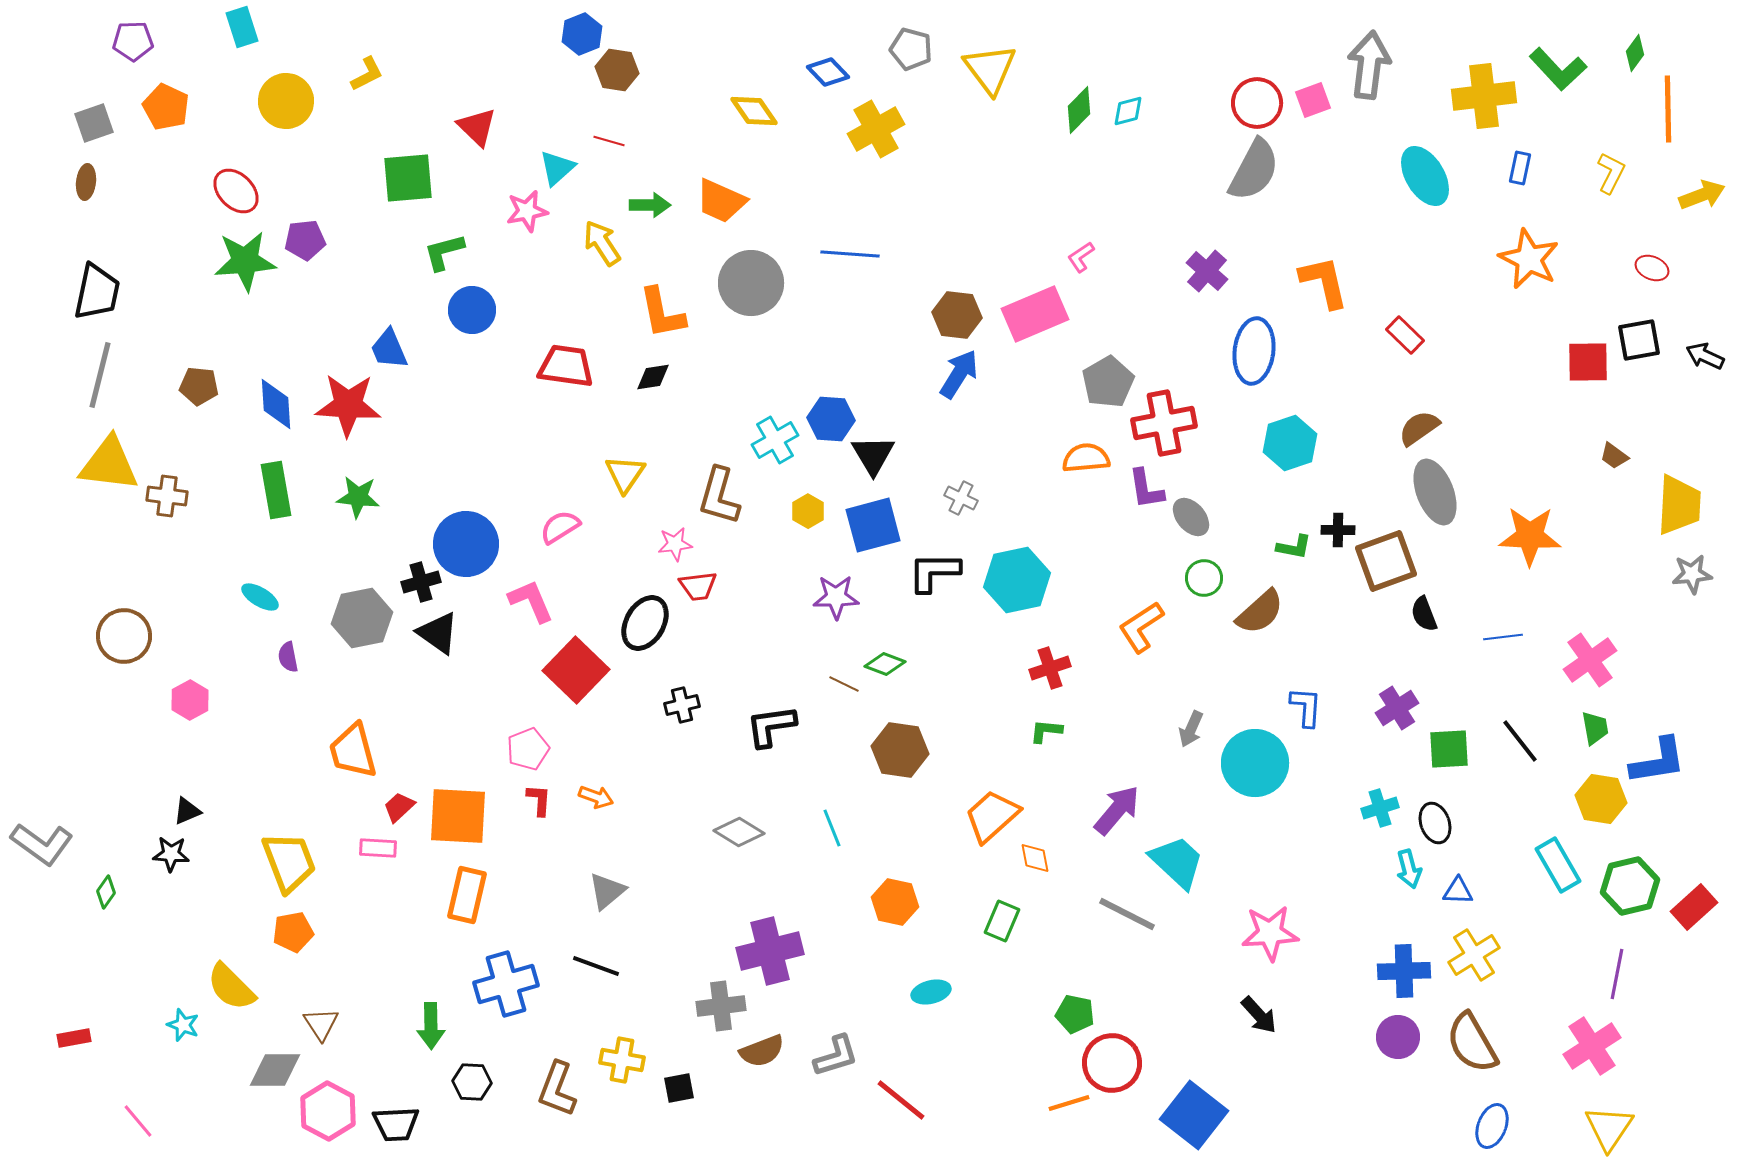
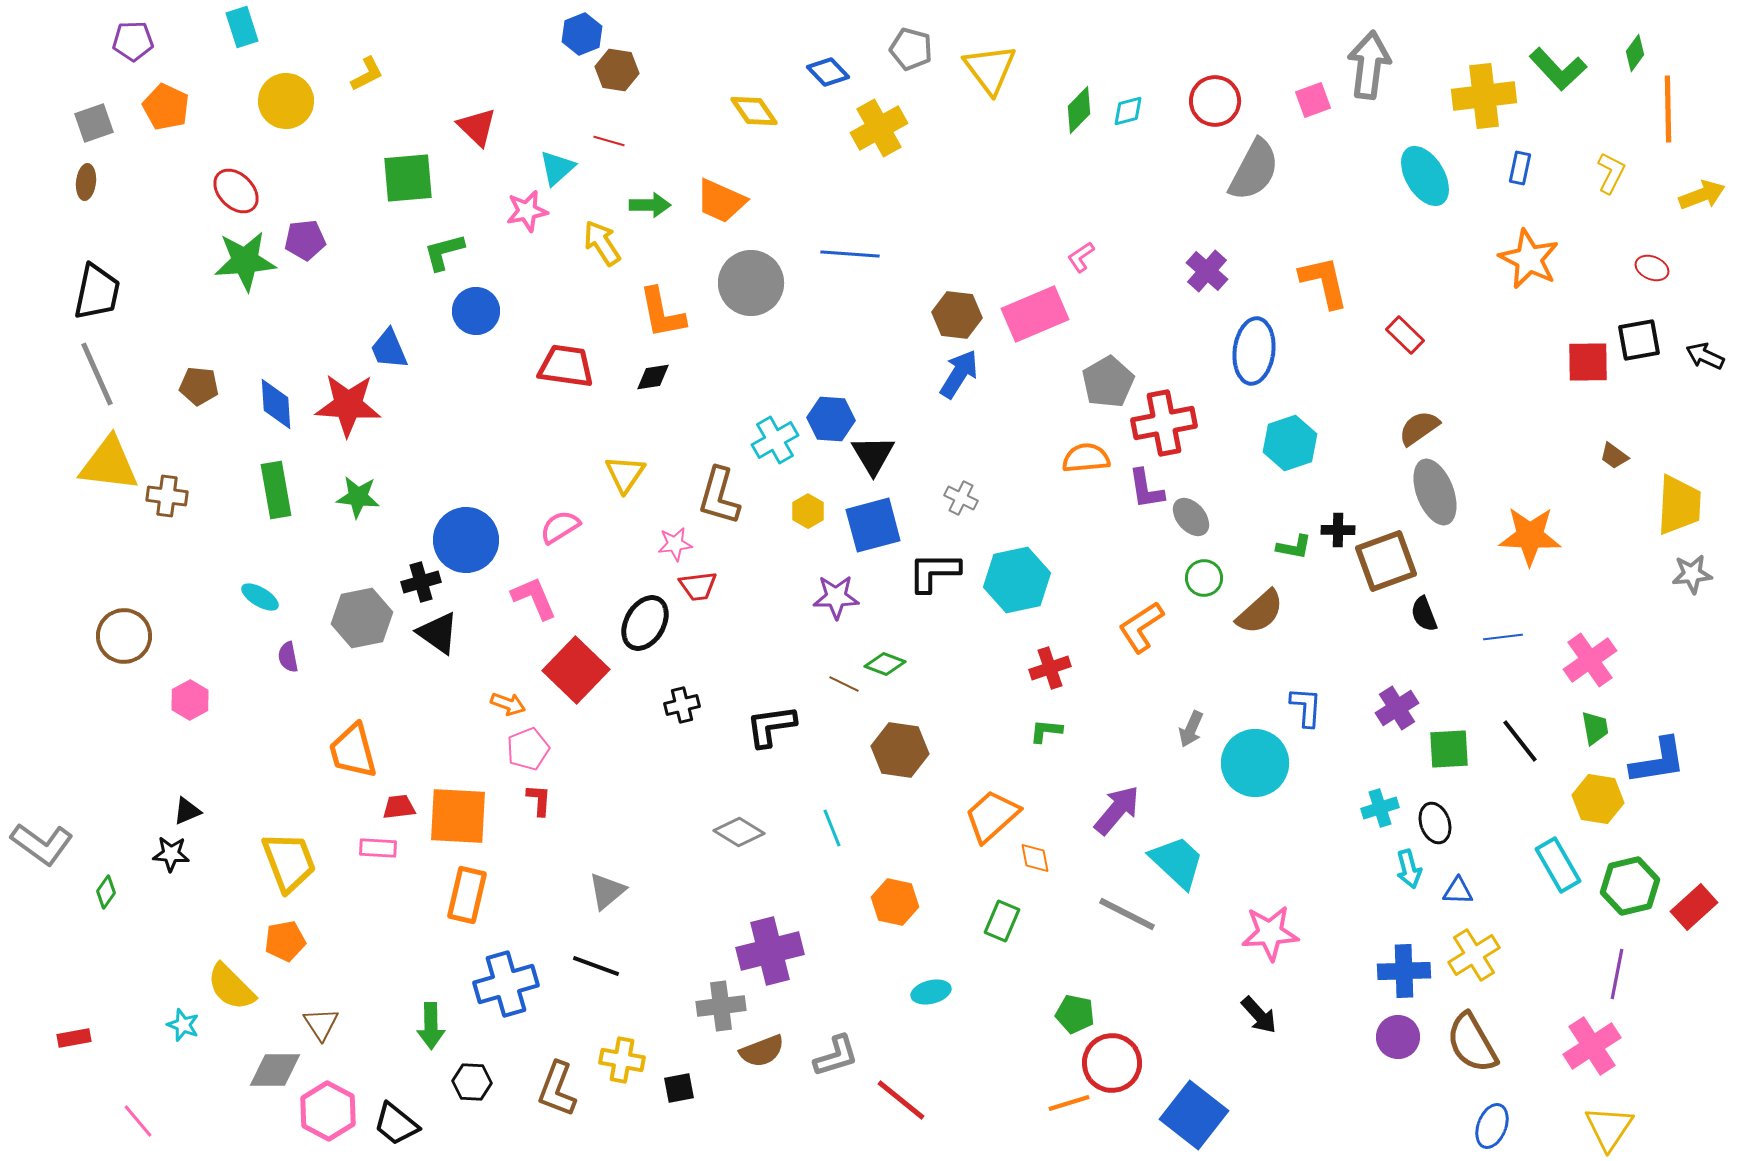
red circle at (1257, 103): moved 42 px left, 2 px up
yellow cross at (876, 129): moved 3 px right, 1 px up
blue circle at (472, 310): moved 4 px right, 1 px down
gray line at (100, 375): moved 3 px left, 1 px up; rotated 38 degrees counterclockwise
blue circle at (466, 544): moved 4 px up
pink L-shape at (531, 601): moved 3 px right, 3 px up
orange arrow at (596, 797): moved 88 px left, 93 px up
yellow hexagon at (1601, 799): moved 3 px left
red trapezoid at (399, 807): rotated 36 degrees clockwise
orange pentagon at (293, 932): moved 8 px left, 9 px down
black trapezoid at (396, 1124): rotated 42 degrees clockwise
